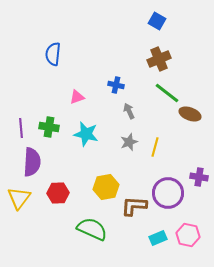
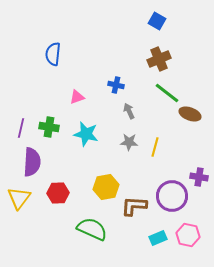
purple line: rotated 18 degrees clockwise
gray star: rotated 24 degrees clockwise
purple circle: moved 4 px right, 3 px down
